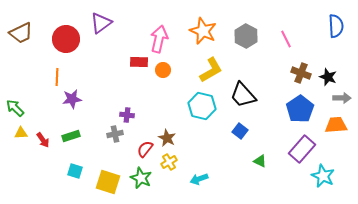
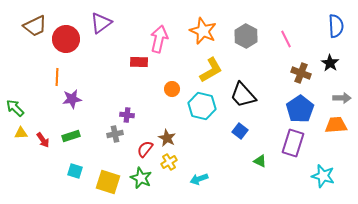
brown trapezoid: moved 14 px right, 7 px up
orange circle: moved 9 px right, 19 px down
black star: moved 2 px right, 14 px up; rotated 12 degrees clockwise
purple rectangle: moved 9 px left, 6 px up; rotated 24 degrees counterclockwise
cyan star: rotated 10 degrees counterclockwise
